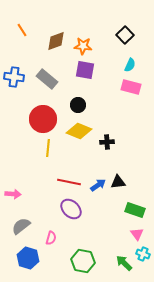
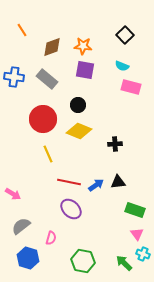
brown diamond: moved 4 px left, 6 px down
cyan semicircle: moved 8 px left, 1 px down; rotated 88 degrees clockwise
black cross: moved 8 px right, 2 px down
yellow line: moved 6 px down; rotated 30 degrees counterclockwise
blue arrow: moved 2 px left
pink arrow: rotated 28 degrees clockwise
